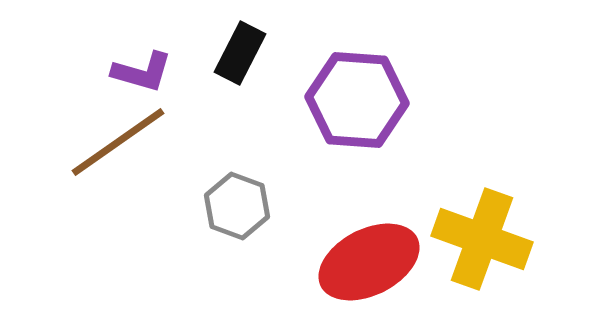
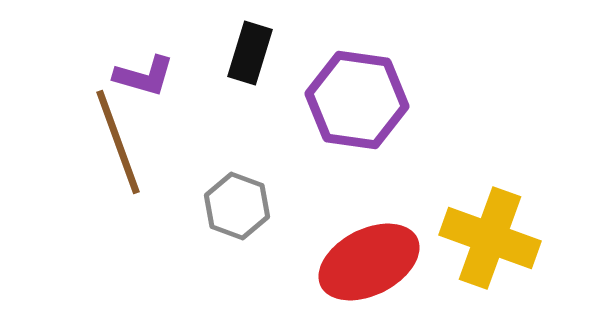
black rectangle: moved 10 px right; rotated 10 degrees counterclockwise
purple L-shape: moved 2 px right, 4 px down
purple hexagon: rotated 4 degrees clockwise
brown line: rotated 75 degrees counterclockwise
yellow cross: moved 8 px right, 1 px up
